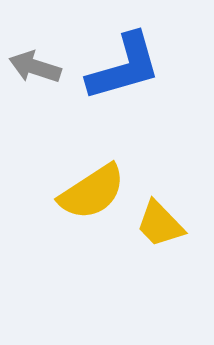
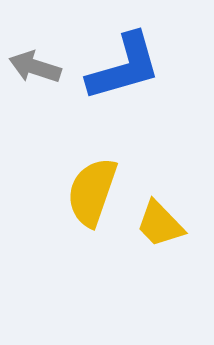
yellow semicircle: rotated 142 degrees clockwise
